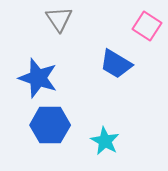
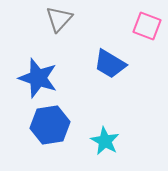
gray triangle: rotated 16 degrees clockwise
pink square: rotated 12 degrees counterclockwise
blue trapezoid: moved 6 px left
blue hexagon: rotated 9 degrees counterclockwise
